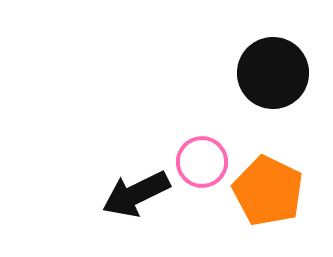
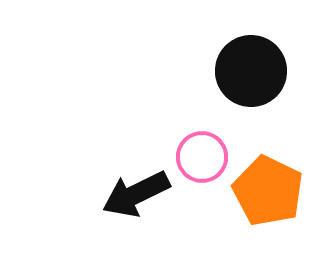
black circle: moved 22 px left, 2 px up
pink circle: moved 5 px up
